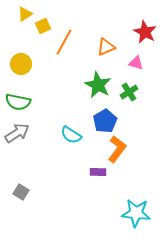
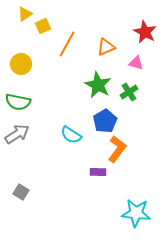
orange line: moved 3 px right, 2 px down
gray arrow: moved 1 px down
